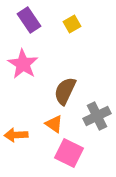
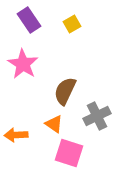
pink square: rotated 8 degrees counterclockwise
